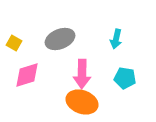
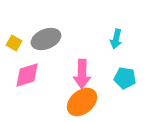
gray ellipse: moved 14 px left
orange ellipse: rotated 60 degrees counterclockwise
